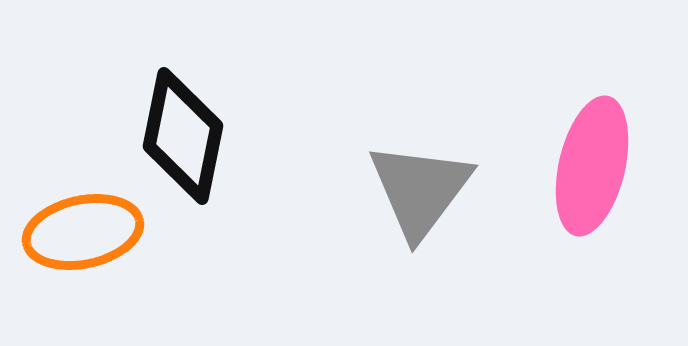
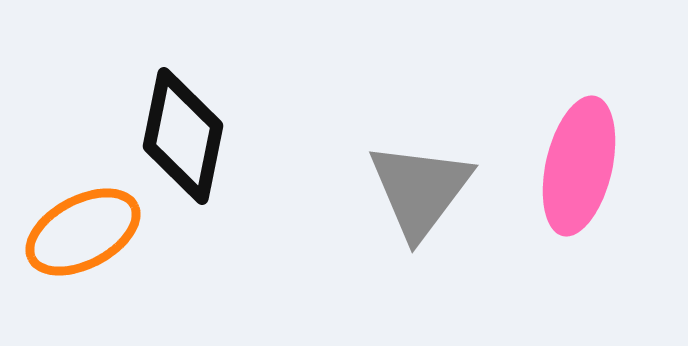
pink ellipse: moved 13 px left
orange ellipse: rotated 16 degrees counterclockwise
